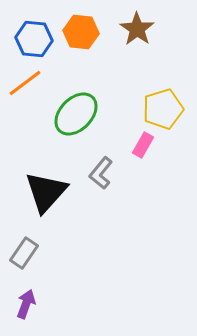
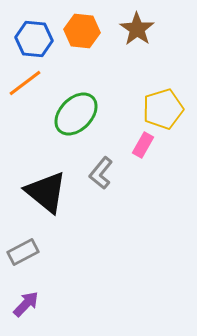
orange hexagon: moved 1 px right, 1 px up
black triangle: rotated 33 degrees counterclockwise
gray rectangle: moved 1 px left, 1 px up; rotated 28 degrees clockwise
purple arrow: rotated 24 degrees clockwise
